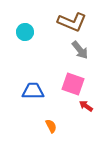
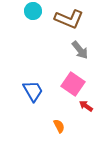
brown L-shape: moved 3 px left, 3 px up
cyan circle: moved 8 px right, 21 px up
pink square: rotated 15 degrees clockwise
blue trapezoid: rotated 60 degrees clockwise
orange semicircle: moved 8 px right
